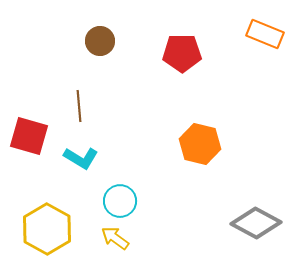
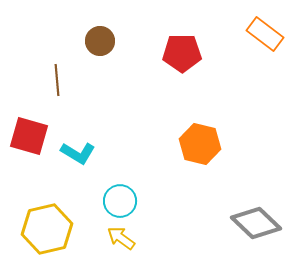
orange rectangle: rotated 15 degrees clockwise
brown line: moved 22 px left, 26 px up
cyan L-shape: moved 3 px left, 5 px up
gray diamond: rotated 15 degrees clockwise
yellow hexagon: rotated 18 degrees clockwise
yellow arrow: moved 6 px right
